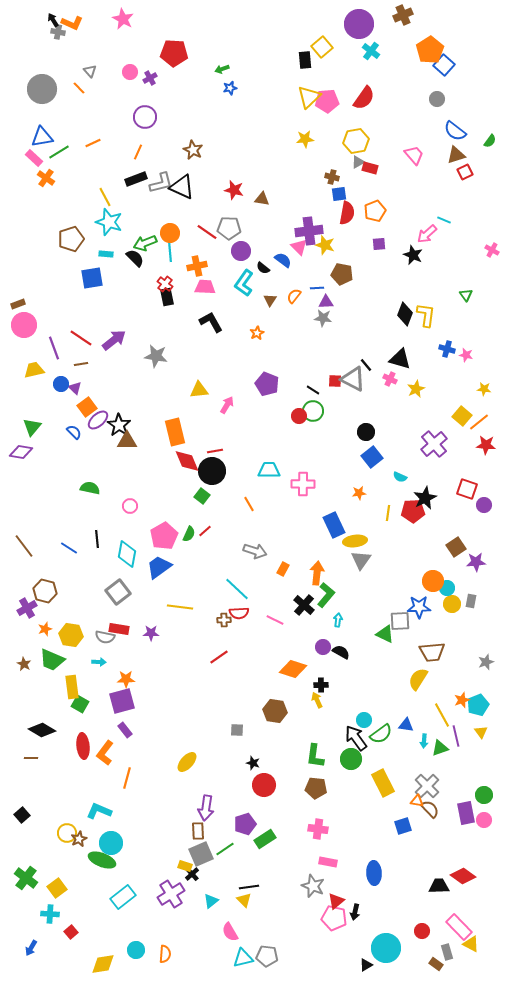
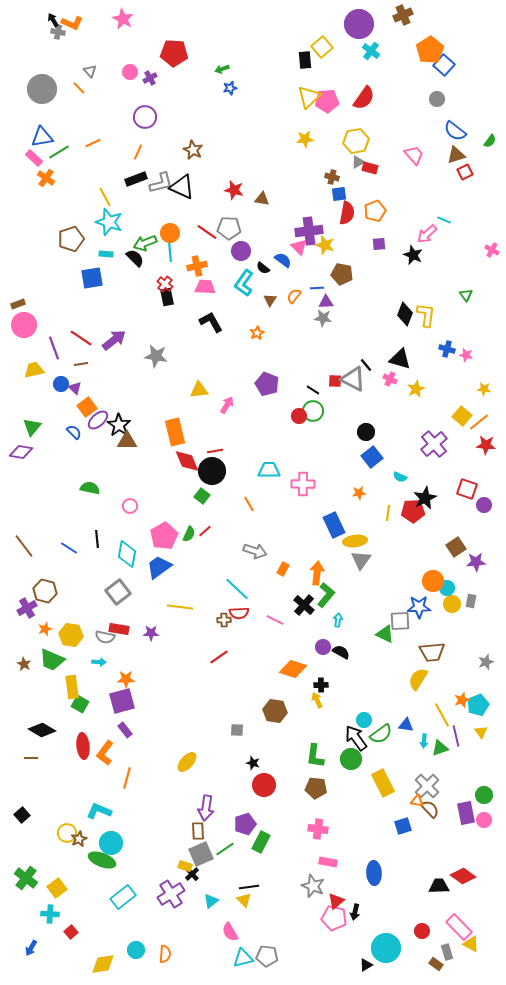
green rectangle at (265, 839): moved 4 px left, 3 px down; rotated 30 degrees counterclockwise
